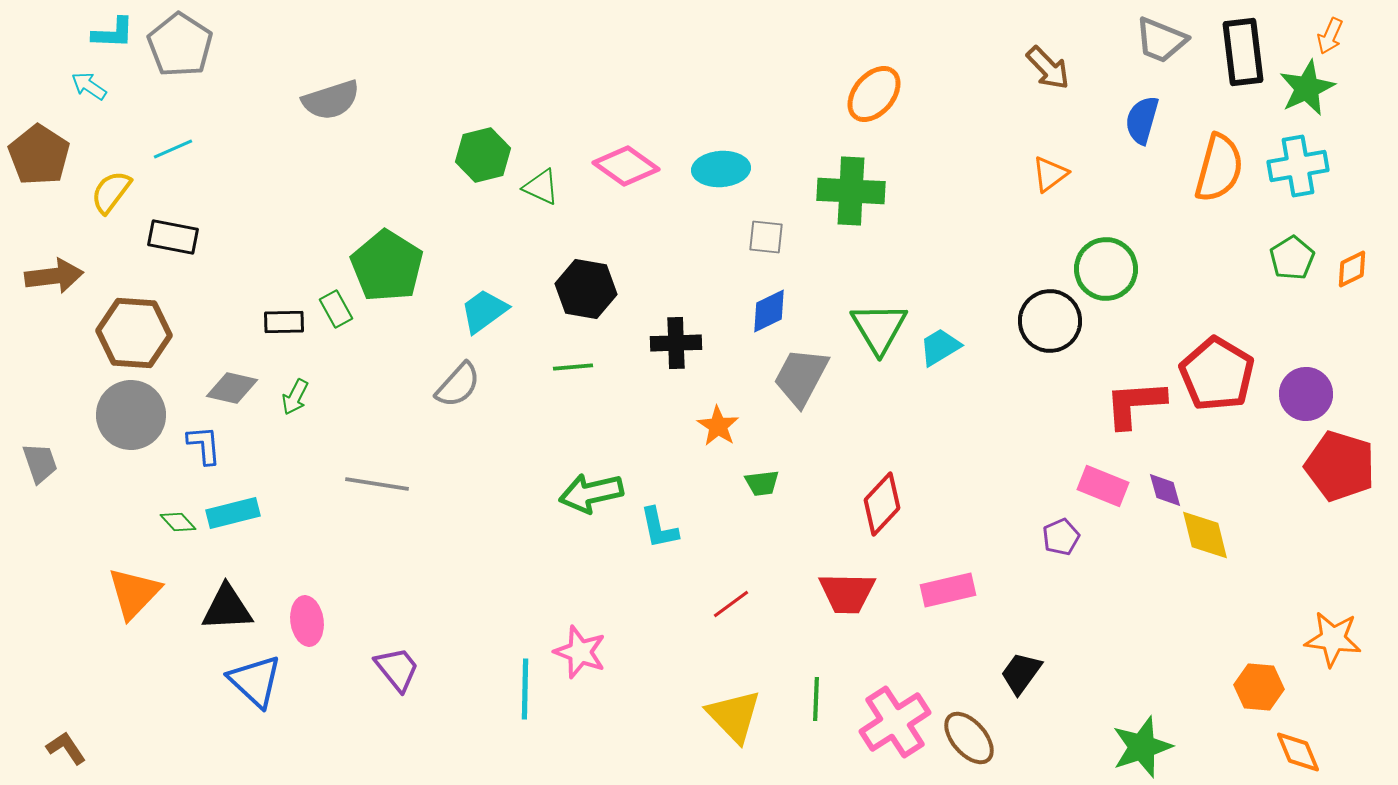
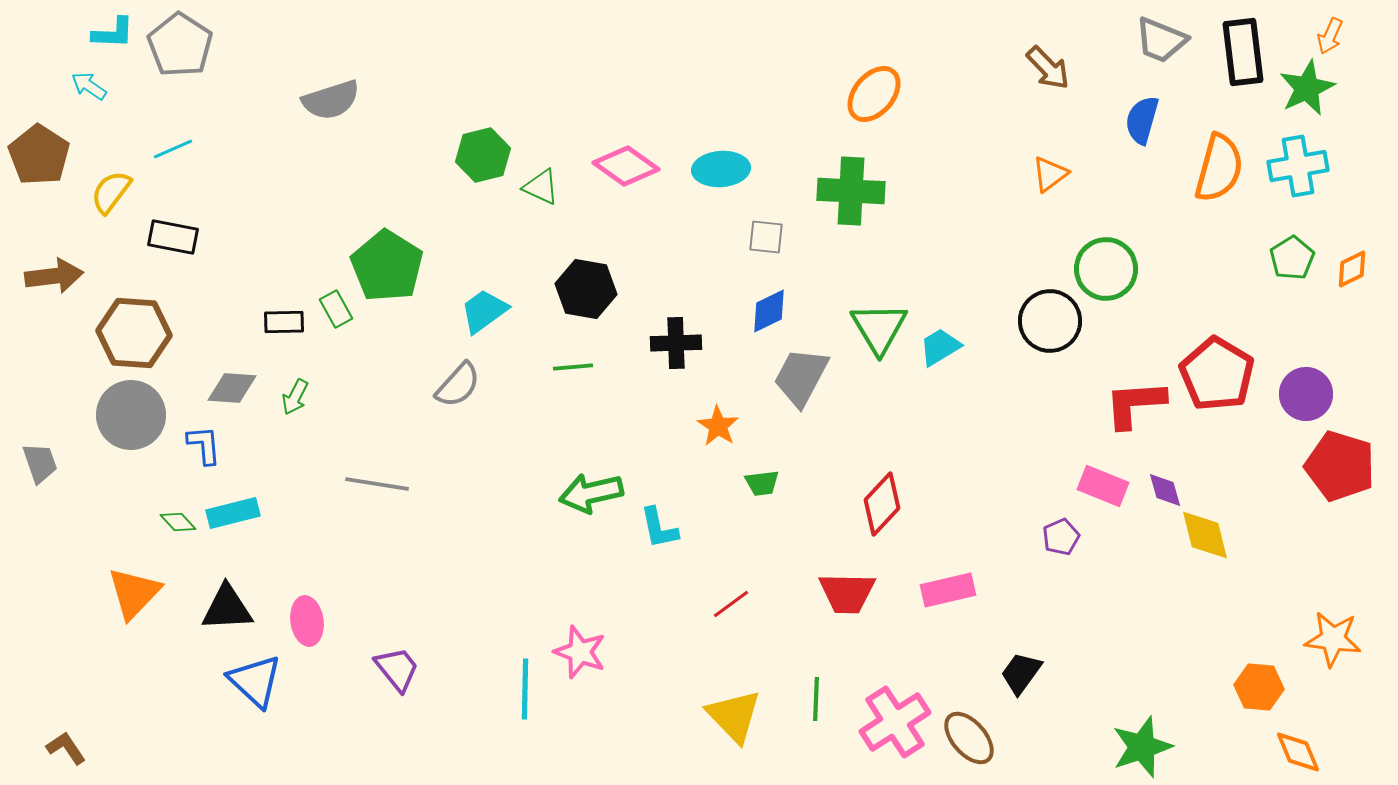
gray diamond at (232, 388): rotated 9 degrees counterclockwise
